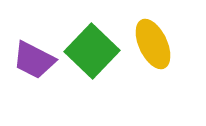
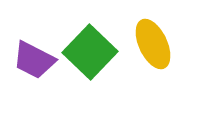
green square: moved 2 px left, 1 px down
